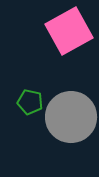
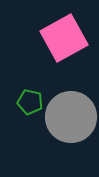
pink square: moved 5 px left, 7 px down
